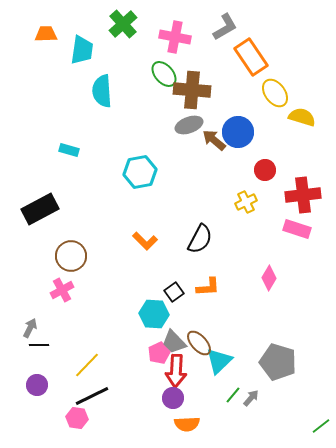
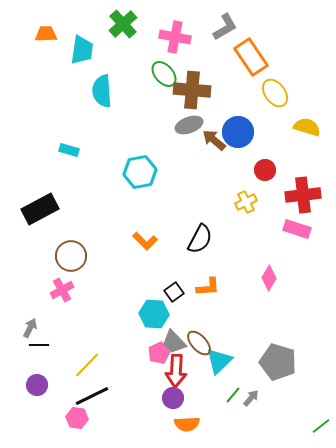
yellow semicircle at (302, 117): moved 5 px right, 10 px down
